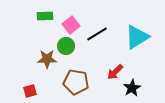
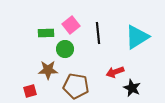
green rectangle: moved 1 px right, 17 px down
black line: moved 1 px right, 1 px up; rotated 65 degrees counterclockwise
green circle: moved 1 px left, 3 px down
brown star: moved 1 px right, 11 px down
red arrow: rotated 24 degrees clockwise
brown pentagon: moved 4 px down
black star: rotated 18 degrees counterclockwise
